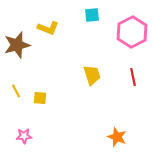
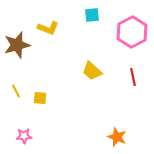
yellow trapezoid: moved 4 px up; rotated 150 degrees clockwise
